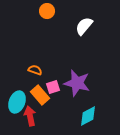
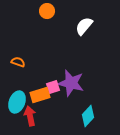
orange semicircle: moved 17 px left, 8 px up
purple star: moved 6 px left
orange rectangle: rotated 66 degrees counterclockwise
cyan diamond: rotated 20 degrees counterclockwise
